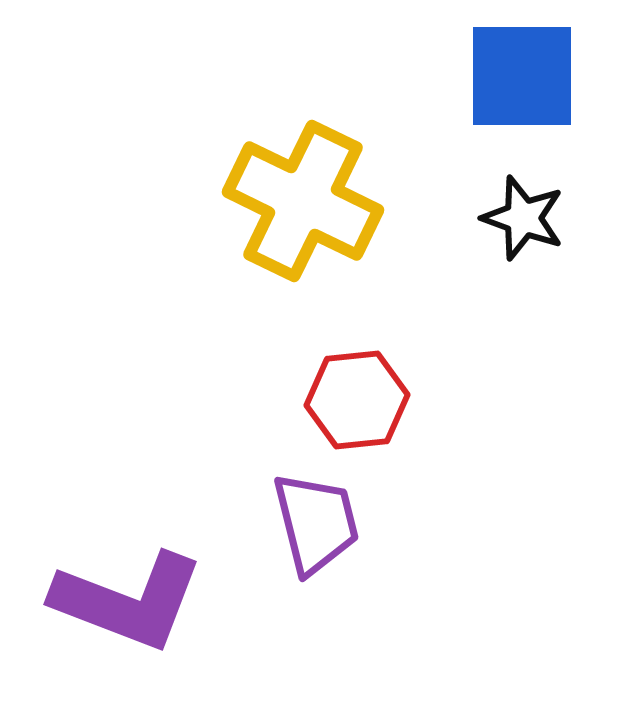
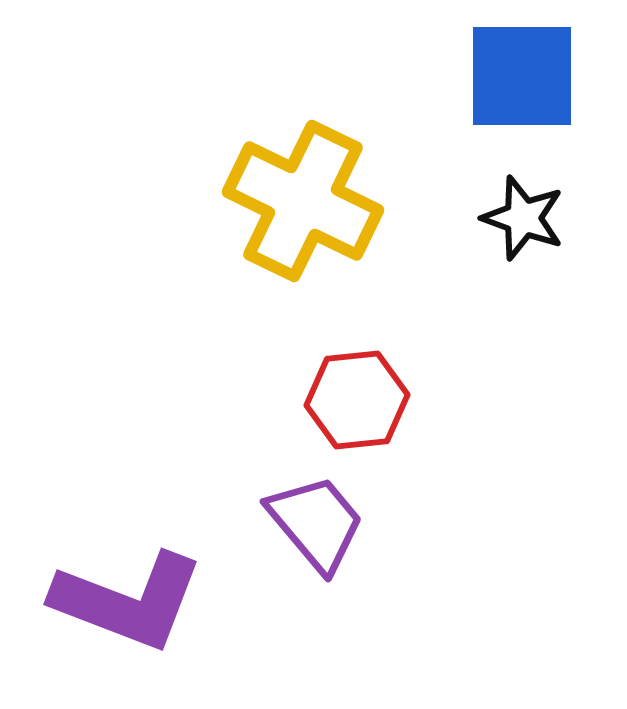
purple trapezoid: rotated 26 degrees counterclockwise
